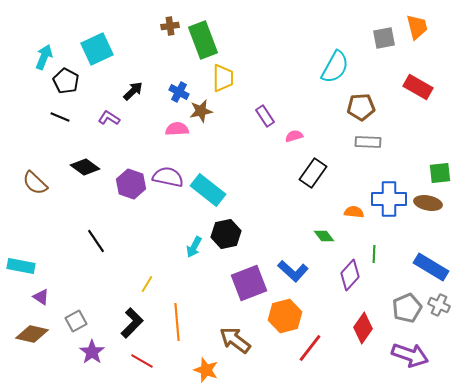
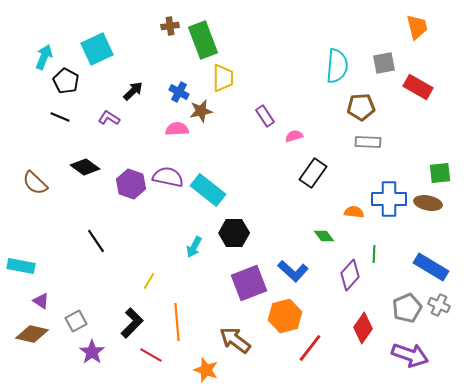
gray square at (384, 38): moved 25 px down
cyan semicircle at (335, 67): moved 2 px right, 1 px up; rotated 24 degrees counterclockwise
black hexagon at (226, 234): moved 8 px right, 1 px up; rotated 12 degrees clockwise
yellow line at (147, 284): moved 2 px right, 3 px up
purple triangle at (41, 297): moved 4 px down
red line at (142, 361): moved 9 px right, 6 px up
